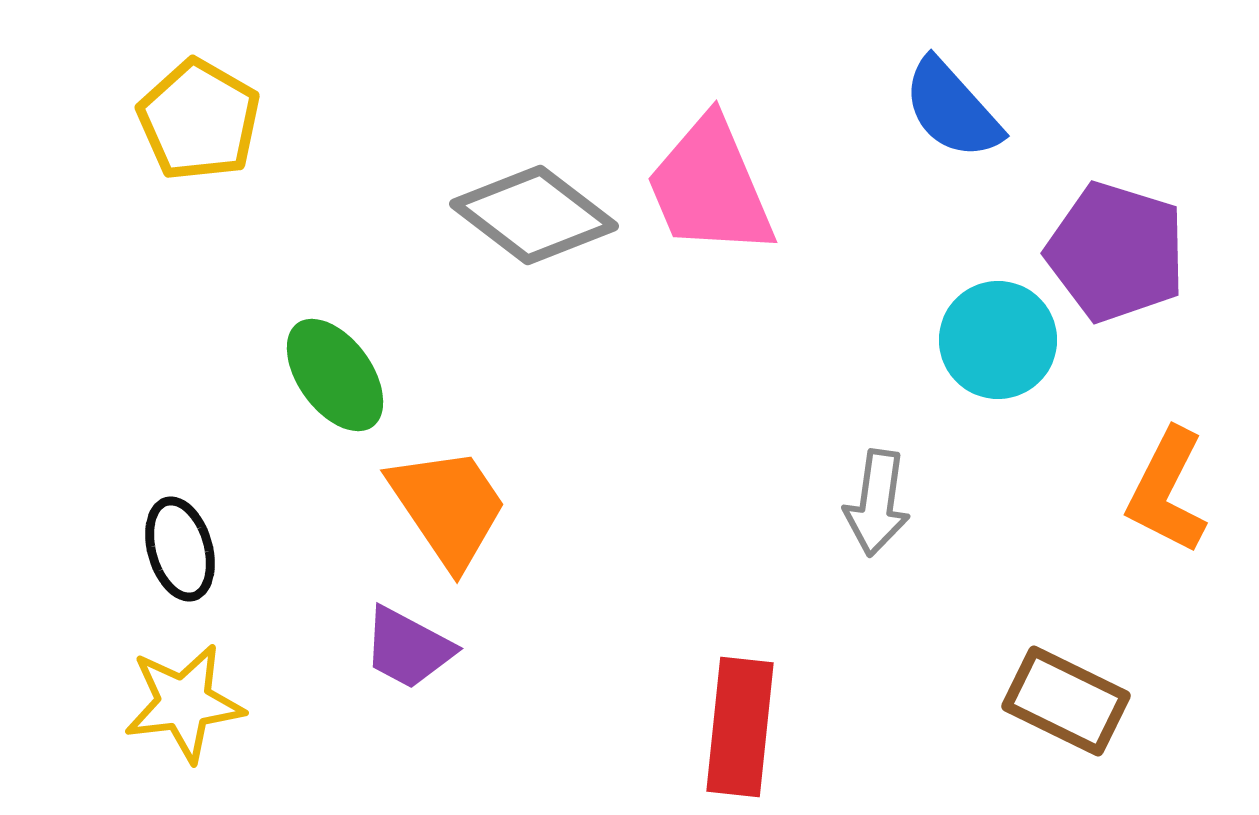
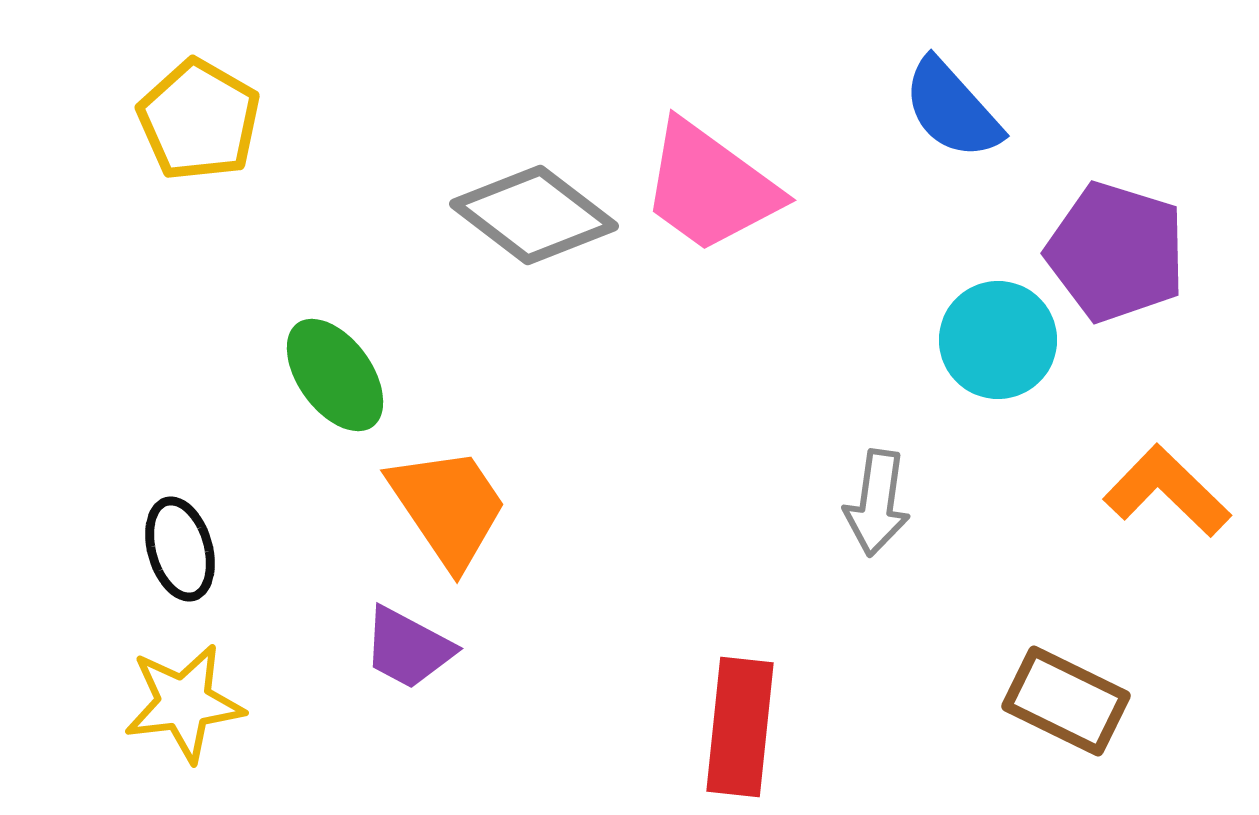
pink trapezoid: rotated 31 degrees counterclockwise
orange L-shape: rotated 107 degrees clockwise
